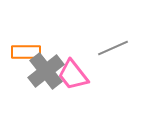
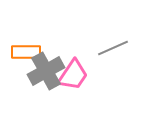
gray cross: rotated 9 degrees clockwise
pink trapezoid: rotated 108 degrees counterclockwise
